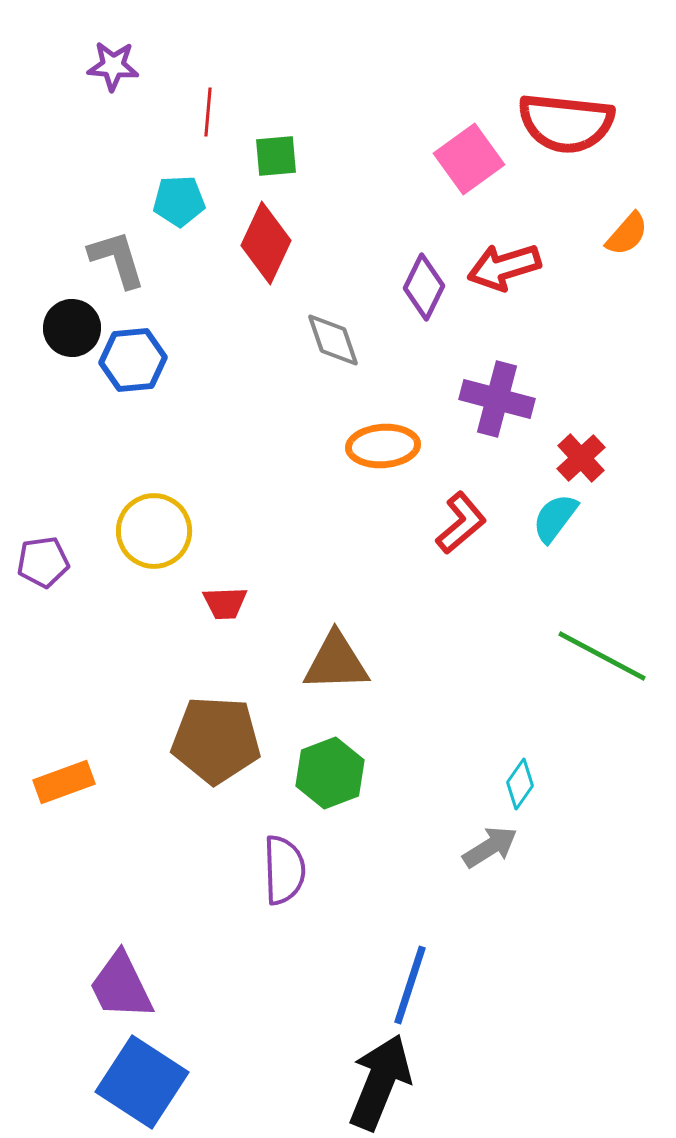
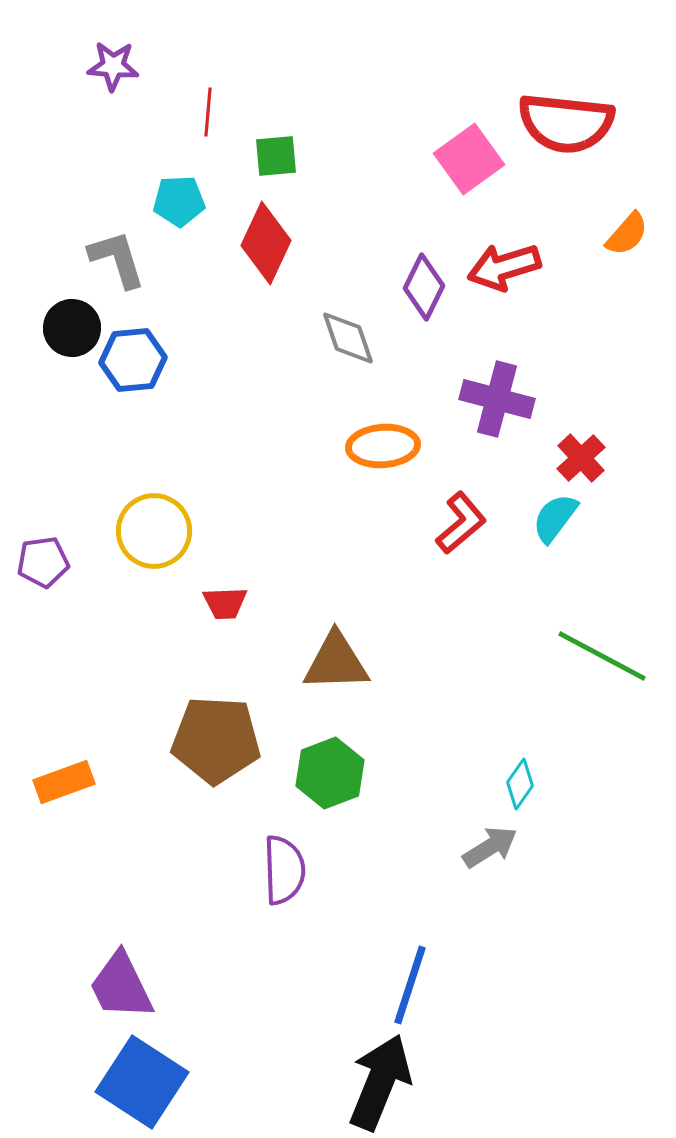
gray diamond: moved 15 px right, 2 px up
